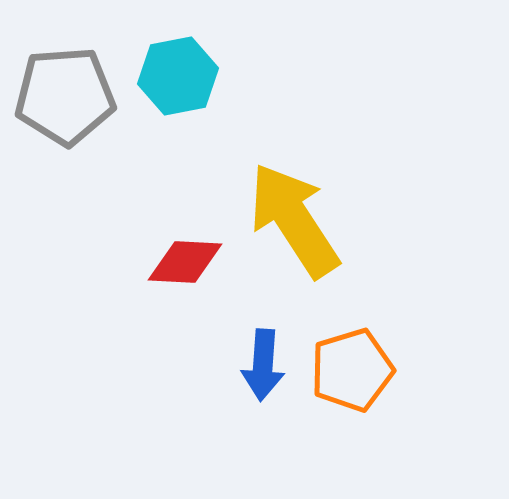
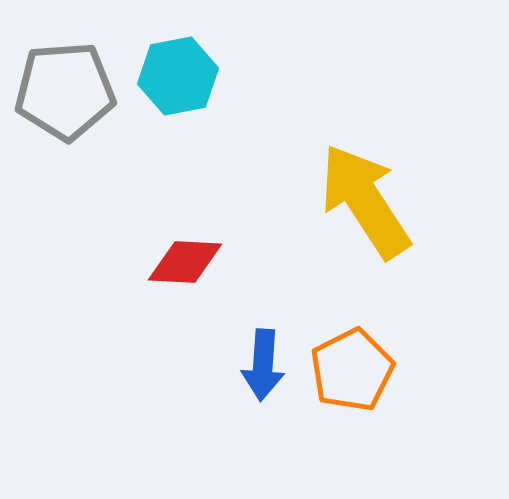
gray pentagon: moved 5 px up
yellow arrow: moved 71 px right, 19 px up
orange pentagon: rotated 10 degrees counterclockwise
